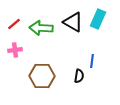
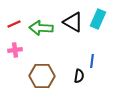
red line: rotated 16 degrees clockwise
